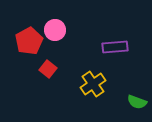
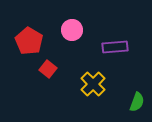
pink circle: moved 17 px right
red pentagon: rotated 12 degrees counterclockwise
yellow cross: rotated 10 degrees counterclockwise
green semicircle: rotated 90 degrees counterclockwise
